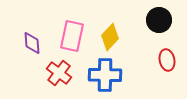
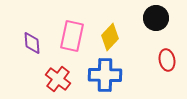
black circle: moved 3 px left, 2 px up
red cross: moved 1 px left, 6 px down
